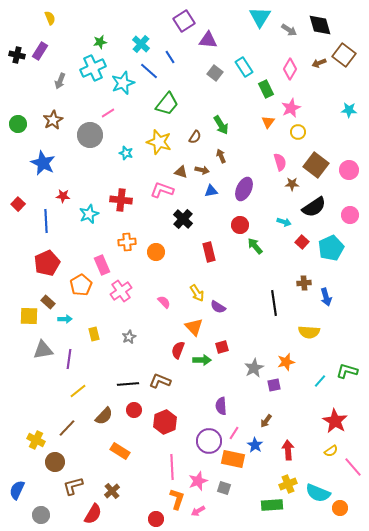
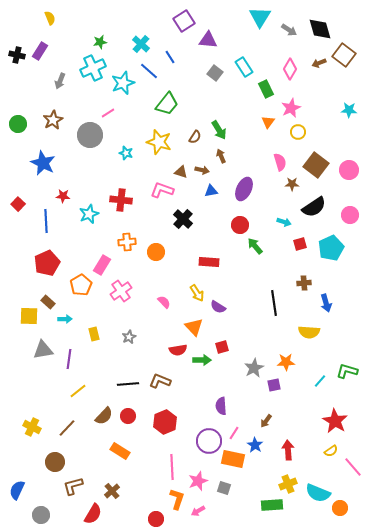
black diamond at (320, 25): moved 4 px down
green arrow at (221, 125): moved 2 px left, 5 px down
red square at (302, 242): moved 2 px left, 2 px down; rotated 32 degrees clockwise
red rectangle at (209, 252): moved 10 px down; rotated 72 degrees counterclockwise
pink rectangle at (102, 265): rotated 54 degrees clockwise
blue arrow at (326, 297): moved 6 px down
red semicircle at (178, 350): rotated 120 degrees counterclockwise
orange star at (286, 362): rotated 12 degrees clockwise
red circle at (134, 410): moved 6 px left, 6 px down
yellow cross at (36, 440): moved 4 px left, 13 px up
